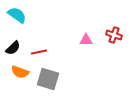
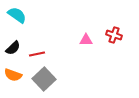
red line: moved 2 px left, 2 px down
orange semicircle: moved 7 px left, 3 px down
gray square: moved 4 px left; rotated 30 degrees clockwise
